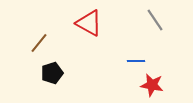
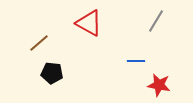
gray line: moved 1 px right, 1 px down; rotated 65 degrees clockwise
brown line: rotated 10 degrees clockwise
black pentagon: rotated 25 degrees clockwise
red star: moved 7 px right
